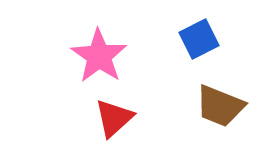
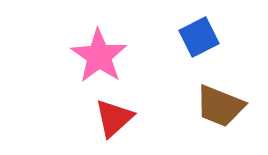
blue square: moved 2 px up
